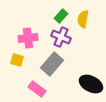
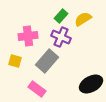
yellow semicircle: rotated 48 degrees clockwise
pink cross: moved 2 px up
yellow square: moved 2 px left, 1 px down
gray rectangle: moved 5 px left, 3 px up
black ellipse: rotated 55 degrees counterclockwise
